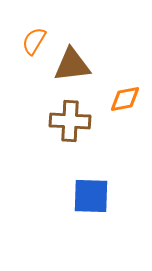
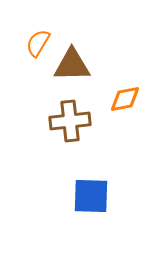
orange semicircle: moved 4 px right, 2 px down
brown triangle: rotated 6 degrees clockwise
brown cross: rotated 9 degrees counterclockwise
